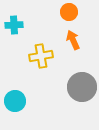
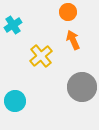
orange circle: moved 1 px left
cyan cross: moved 1 px left; rotated 30 degrees counterclockwise
yellow cross: rotated 30 degrees counterclockwise
